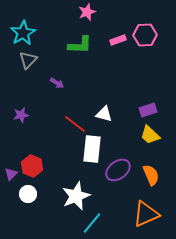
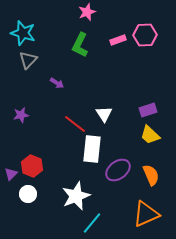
cyan star: rotated 25 degrees counterclockwise
green L-shape: rotated 115 degrees clockwise
white triangle: rotated 42 degrees clockwise
